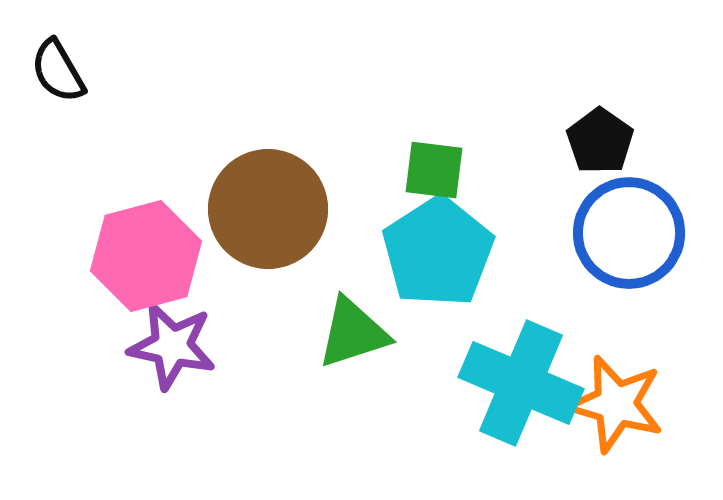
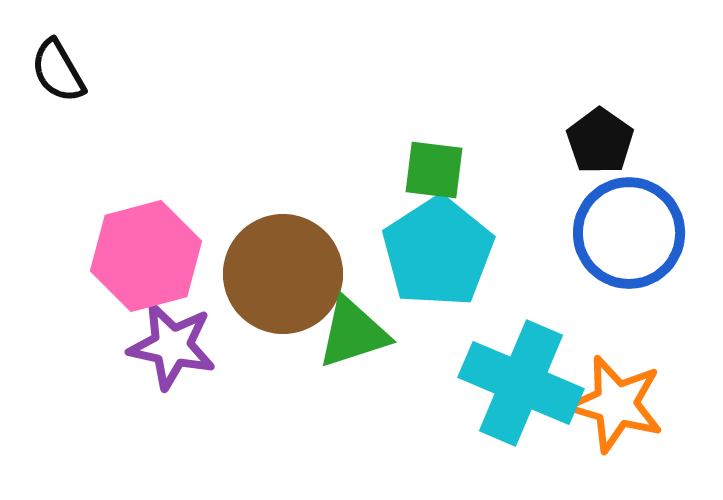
brown circle: moved 15 px right, 65 px down
